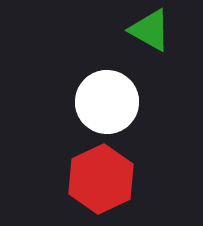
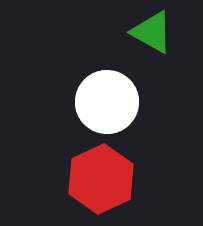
green triangle: moved 2 px right, 2 px down
